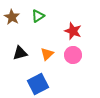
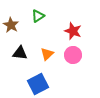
brown star: moved 1 px left, 8 px down
black triangle: rotated 21 degrees clockwise
